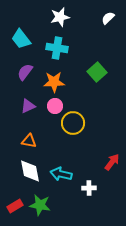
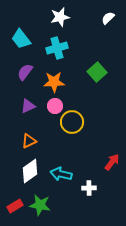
cyan cross: rotated 25 degrees counterclockwise
yellow circle: moved 1 px left, 1 px up
orange triangle: rotated 35 degrees counterclockwise
white diamond: rotated 65 degrees clockwise
